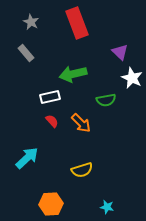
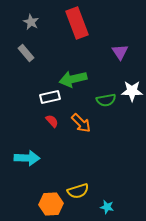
purple triangle: rotated 12 degrees clockwise
green arrow: moved 5 px down
white star: moved 13 px down; rotated 25 degrees counterclockwise
cyan arrow: rotated 45 degrees clockwise
yellow semicircle: moved 4 px left, 21 px down
